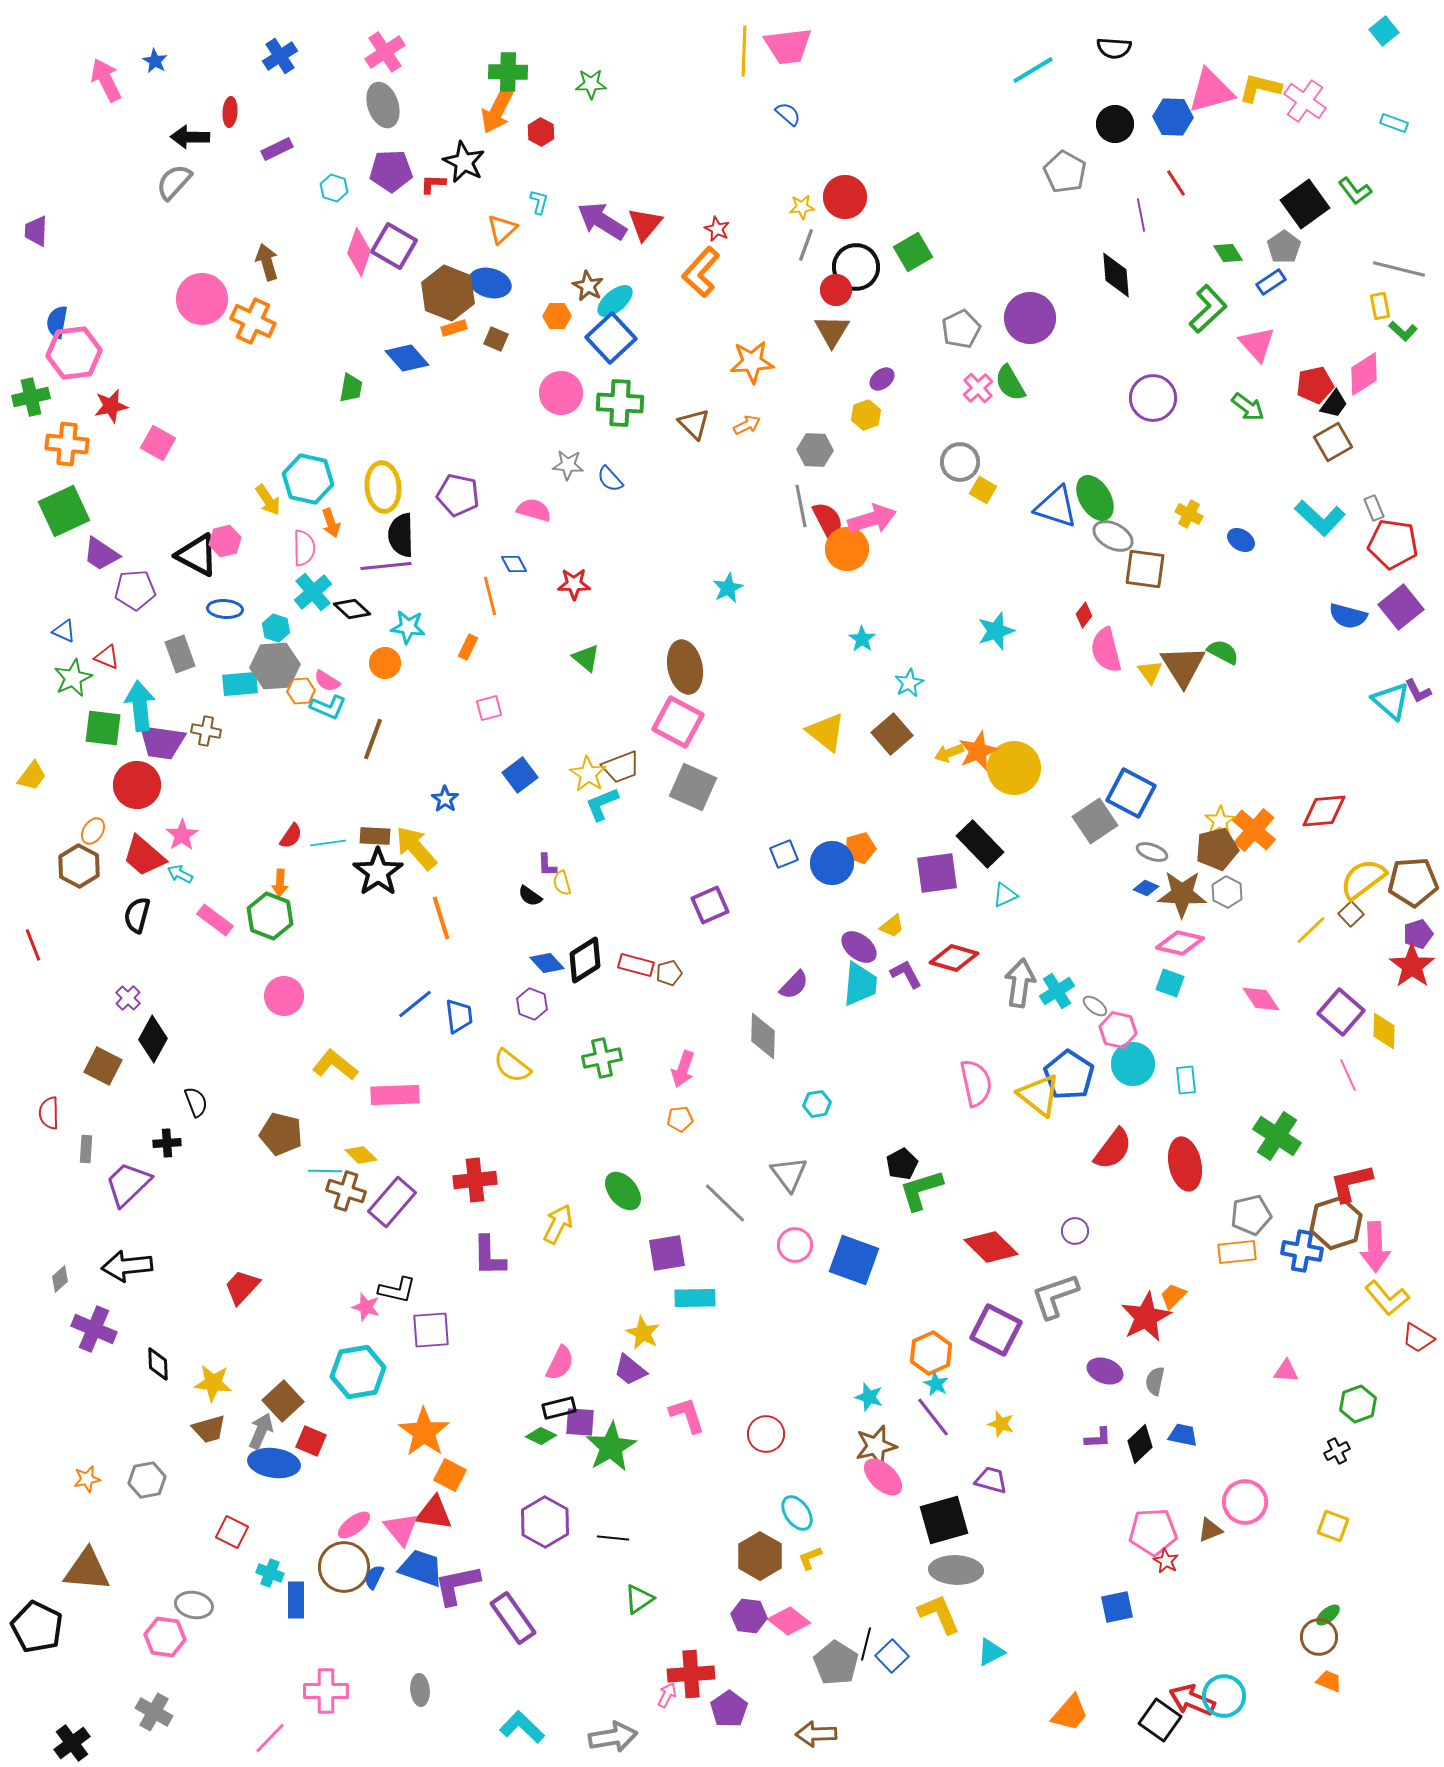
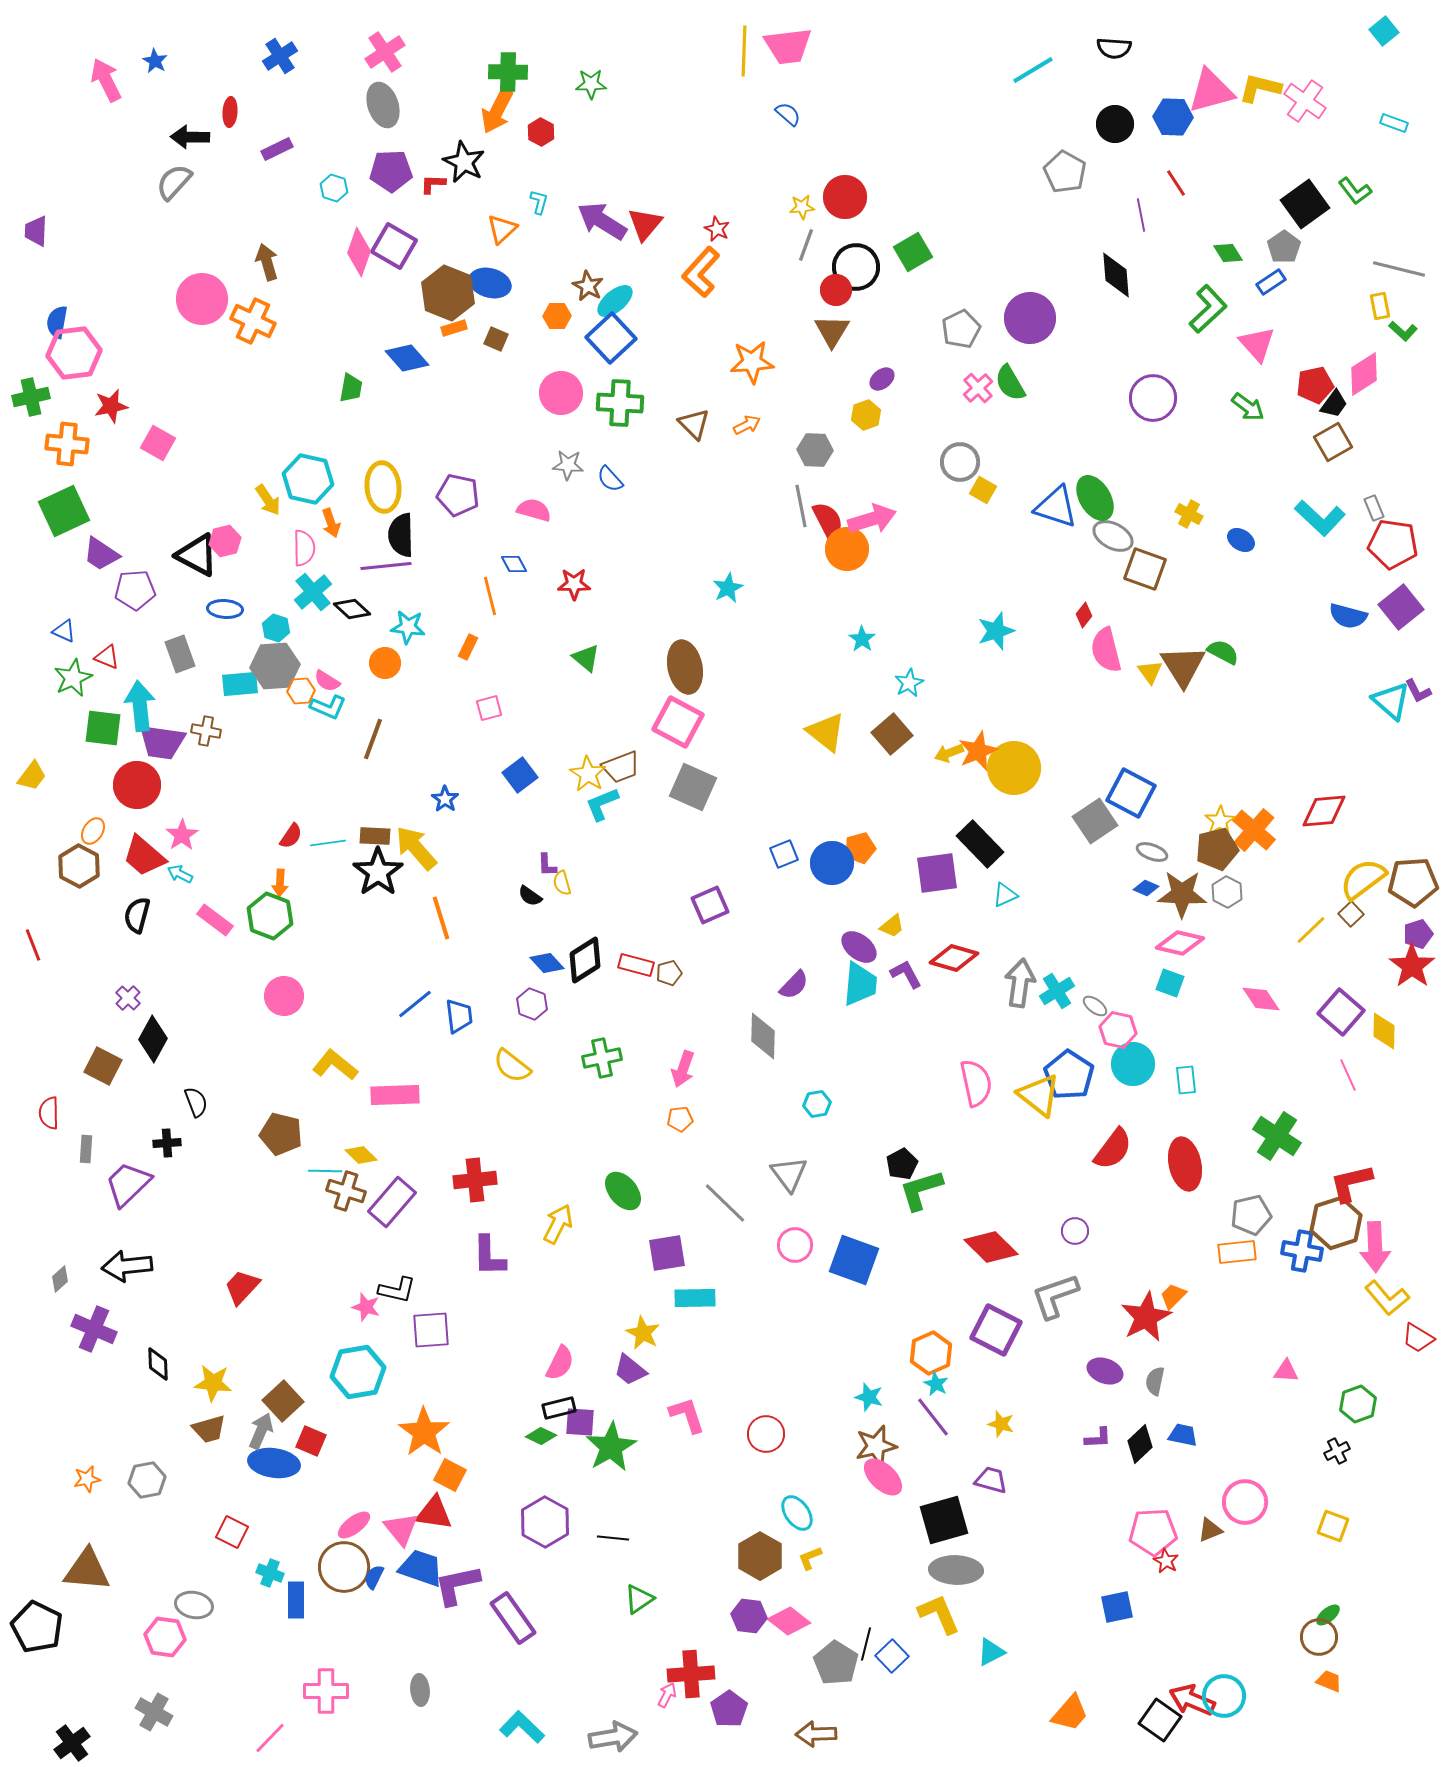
brown square at (1145, 569): rotated 12 degrees clockwise
